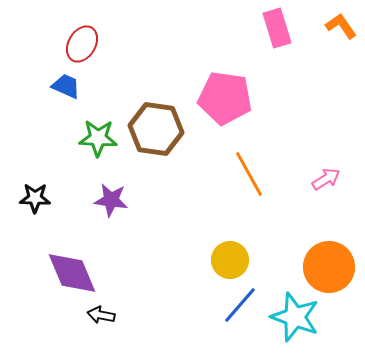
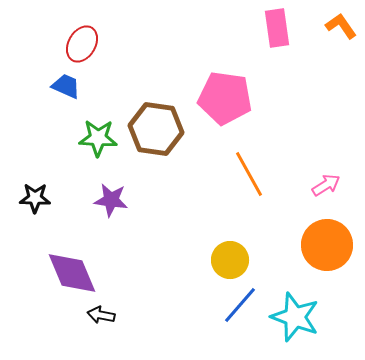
pink rectangle: rotated 9 degrees clockwise
pink arrow: moved 6 px down
orange circle: moved 2 px left, 22 px up
